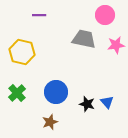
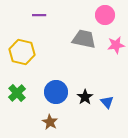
black star: moved 2 px left, 7 px up; rotated 21 degrees clockwise
brown star: rotated 21 degrees counterclockwise
